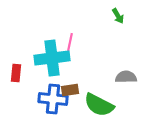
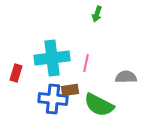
green arrow: moved 21 px left, 2 px up; rotated 49 degrees clockwise
pink line: moved 16 px right, 21 px down
red rectangle: rotated 12 degrees clockwise
